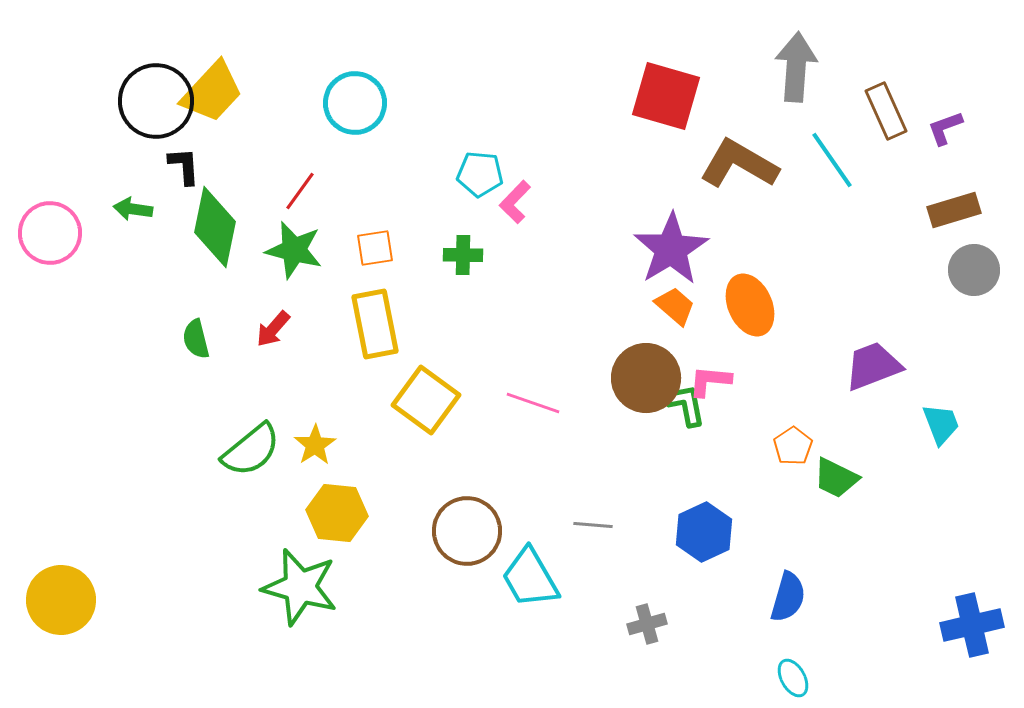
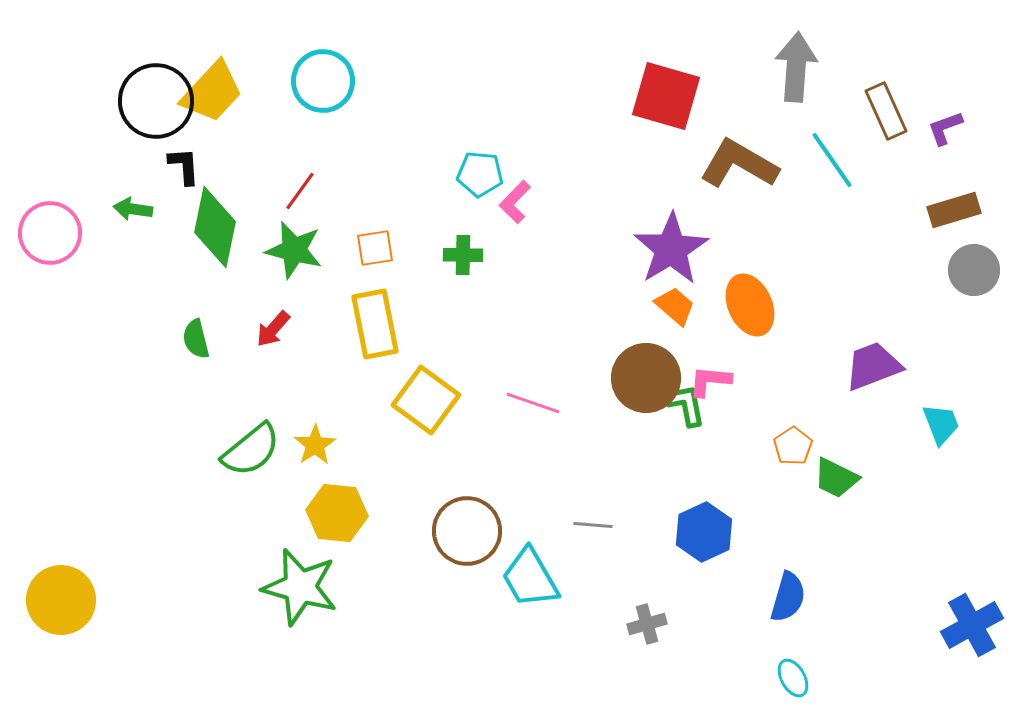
cyan circle at (355, 103): moved 32 px left, 22 px up
blue cross at (972, 625): rotated 16 degrees counterclockwise
